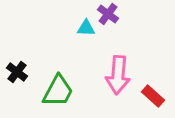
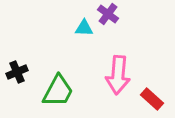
cyan triangle: moved 2 px left
black cross: rotated 30 degrees clockwise
red rectangle: moved 1 px left, 3 px down
